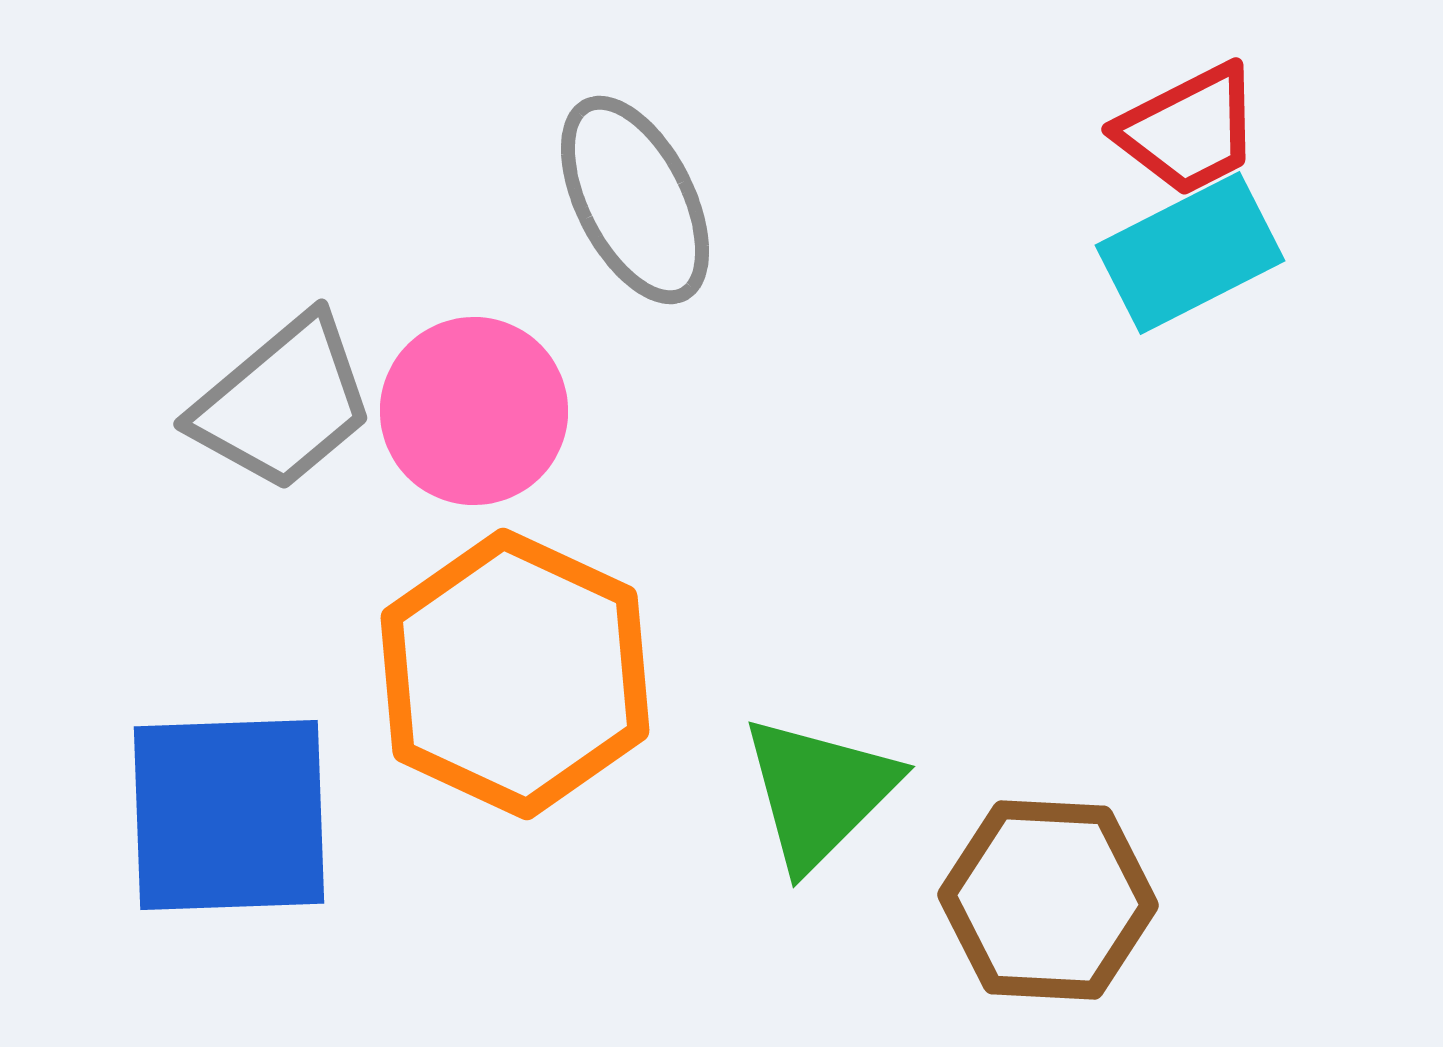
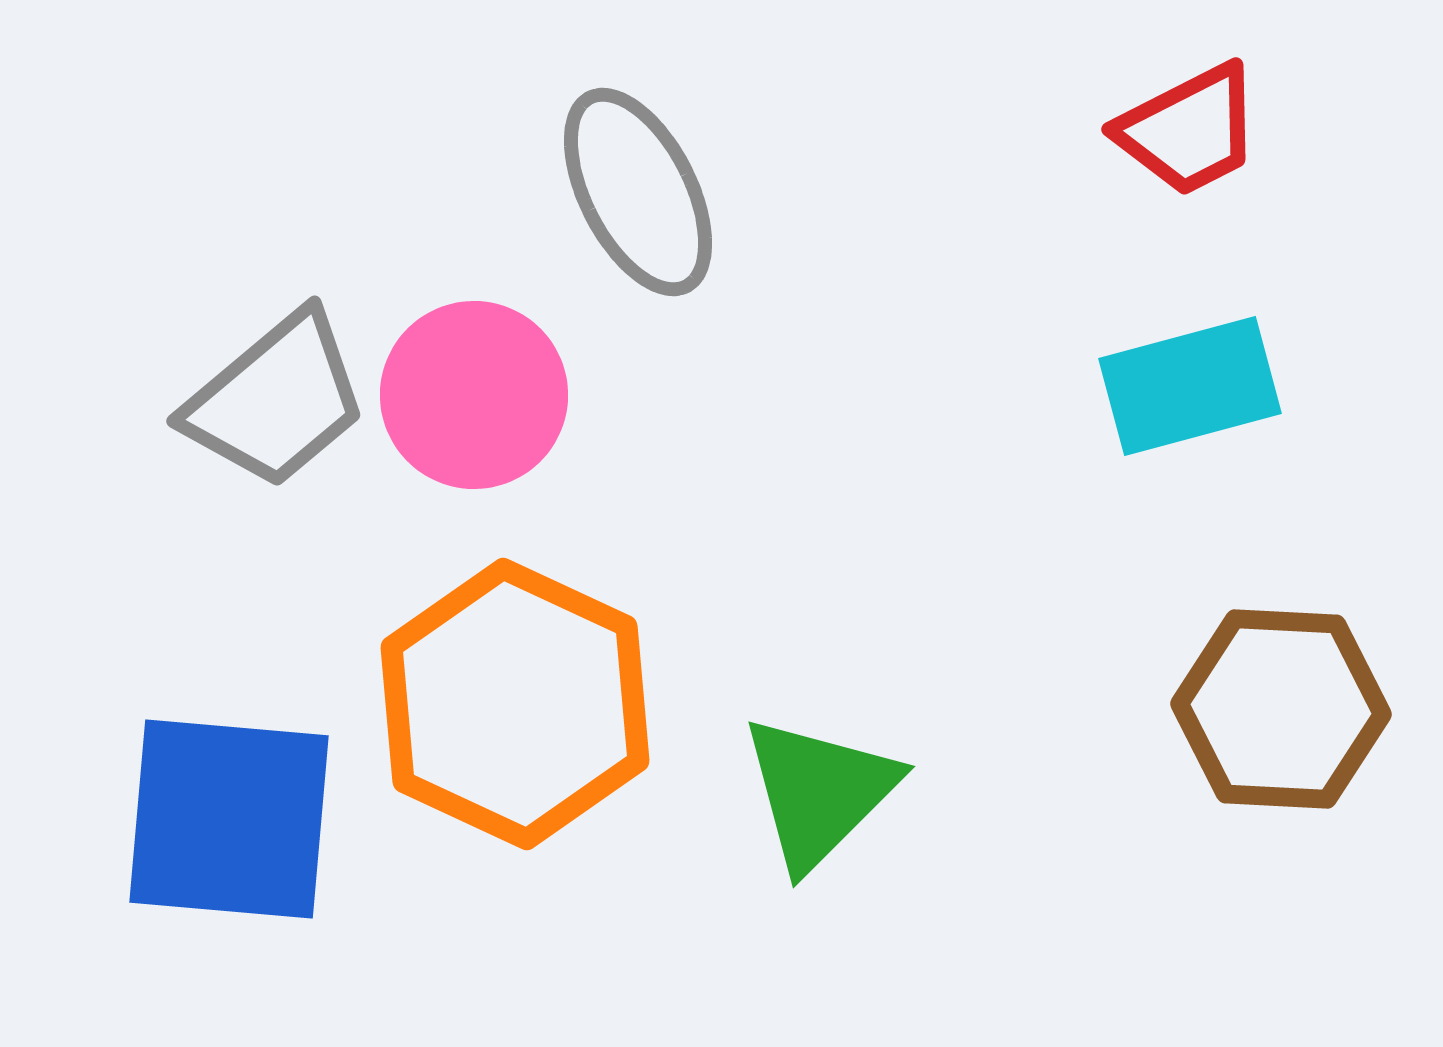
gray ellipse: moved 3 px right, 8 px up
cyan rectangle: moved 133 px down; rotated 12 degrees clockwise
gray trapezoid: moved 7 px left, 3 px up
pink circle: moved 16 px up
orange hexagon: moved 30 px down
blue square: moved 4 px down; rotated 7 degrees clockwise
brown hexagon: moved 233 px right, 191 px up
